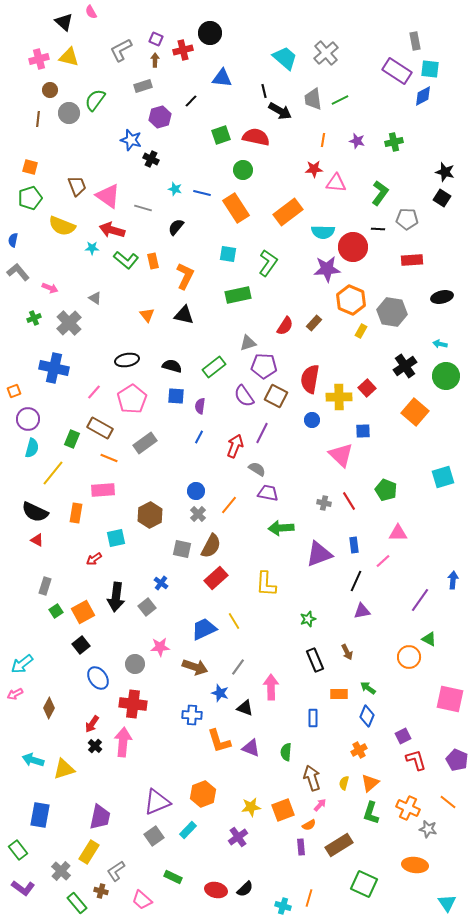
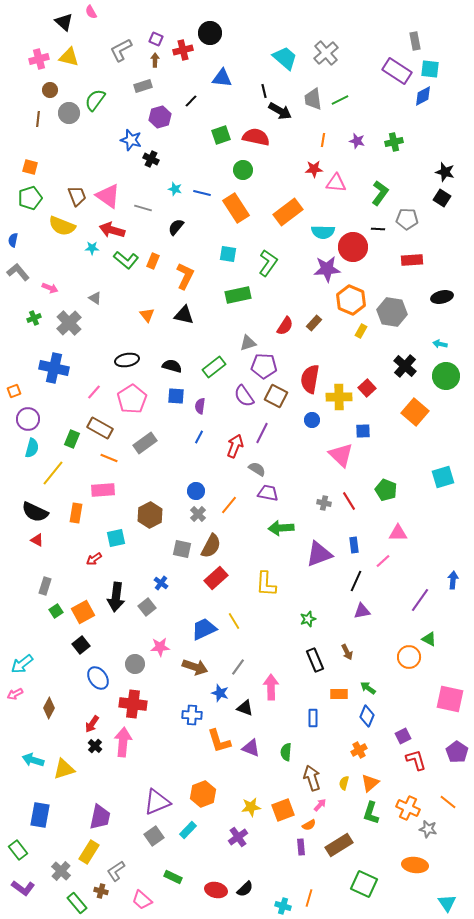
brown trapezoid at (77, 186): moved 10 px down
orange rectangle at (153, 261): rotated 35 degrees clockwise
black cross at (405, 366): rotated 15 degrees counterclockwise
purple pentagon at (457, 760): moved 8 px up; rotated 10 degrees clockwise
